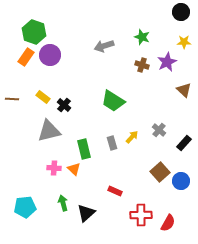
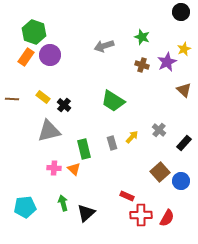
yellow star: moved 7 px down; rotated 24 degrees counterclockwise
red rectangle: moved 12 px right, 5 px down
red semicircle: moved 1 px left, 5 px up
